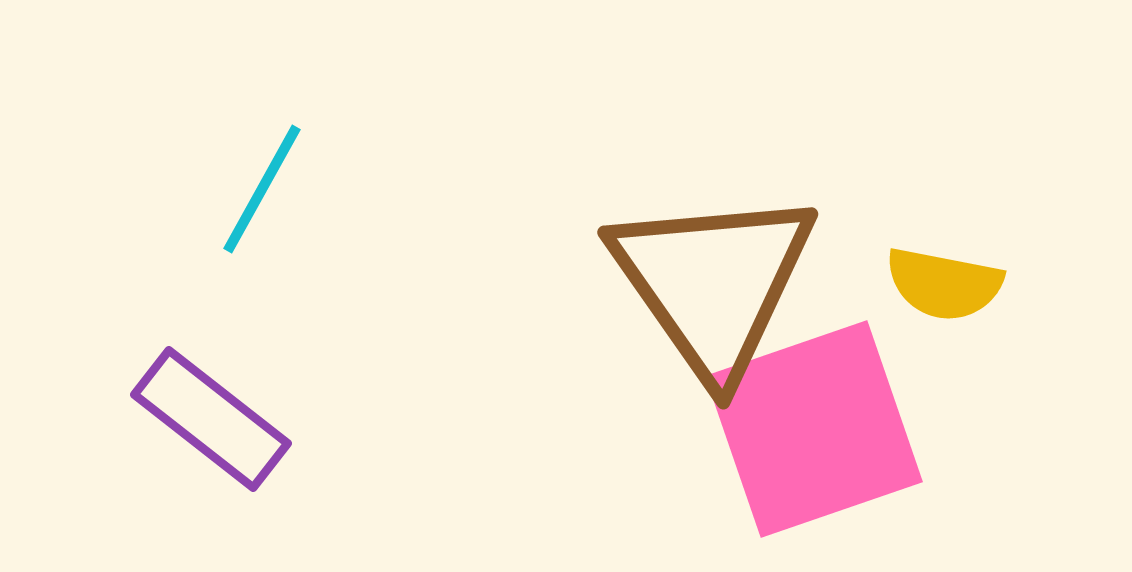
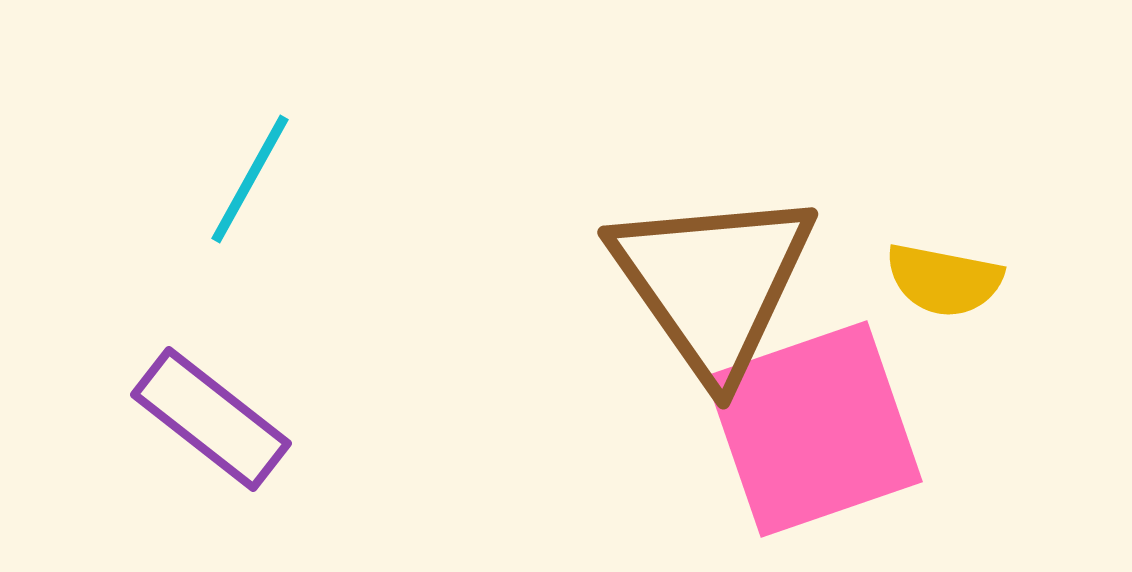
cyan line: moved 12 px left, 10 px up
yellow semicircle: moved 4 px up
